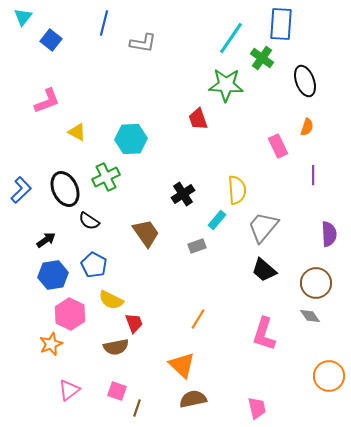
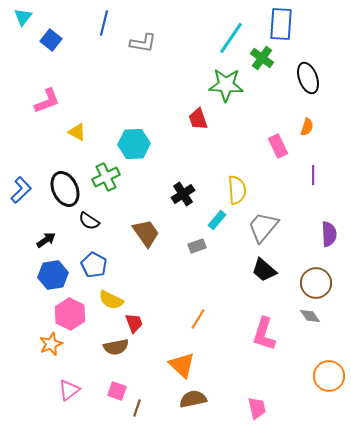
black ellipse at (305, 81): moved 3 px right, 3 px up
cyan hexagon at (131, 139): moved 3 px right, 5 px down
